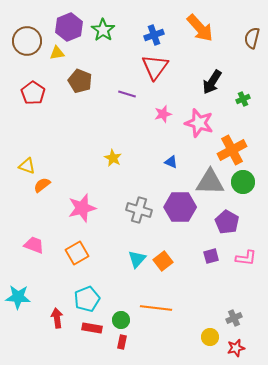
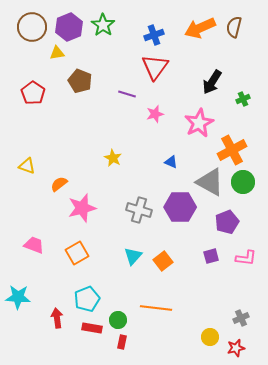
orange arrow at (200, 28): rotated 108 degrees clockwise
green star at (103, 30): moved 5 px up
brown semicircle at (252, 38): moved 18 px left, 11 px up
brown circle at (27, 41): moved 5 px right, 14 px up
pink star at (163, 114): moved 8 px left
pink star at (199, 123): rotated 28 degrees clockwise
gray triangle at (210, 182): rotated 28 degrees clockwise
orange semicircle at (42, 185): moved 17 px right, 1 px up
purple pentagon at (227, 222): rotated 20 degrees clockwise
cyan triangle at (137, 259): moved 4 px left, 3 px up
gray cross at (234, 318): moved 7 px right
green circle at (121, 320): moved 3 px left
